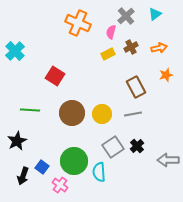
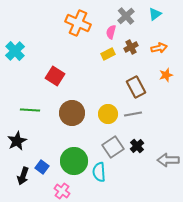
yellow circle: moved 6 px right
pink cross: moved 2 px right, 6 px down
